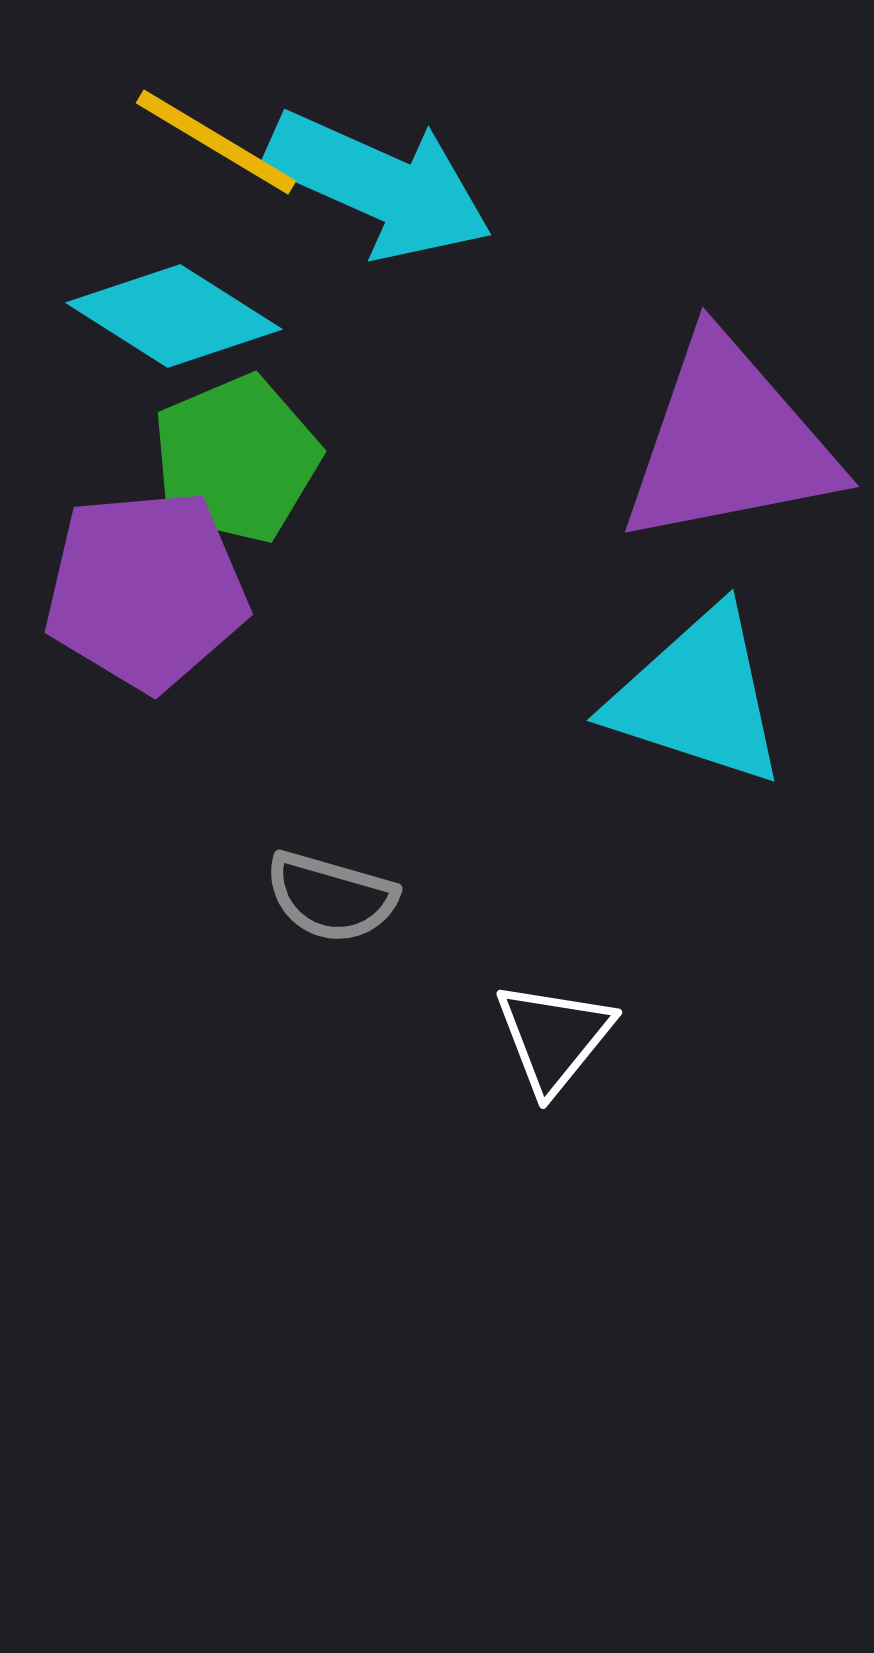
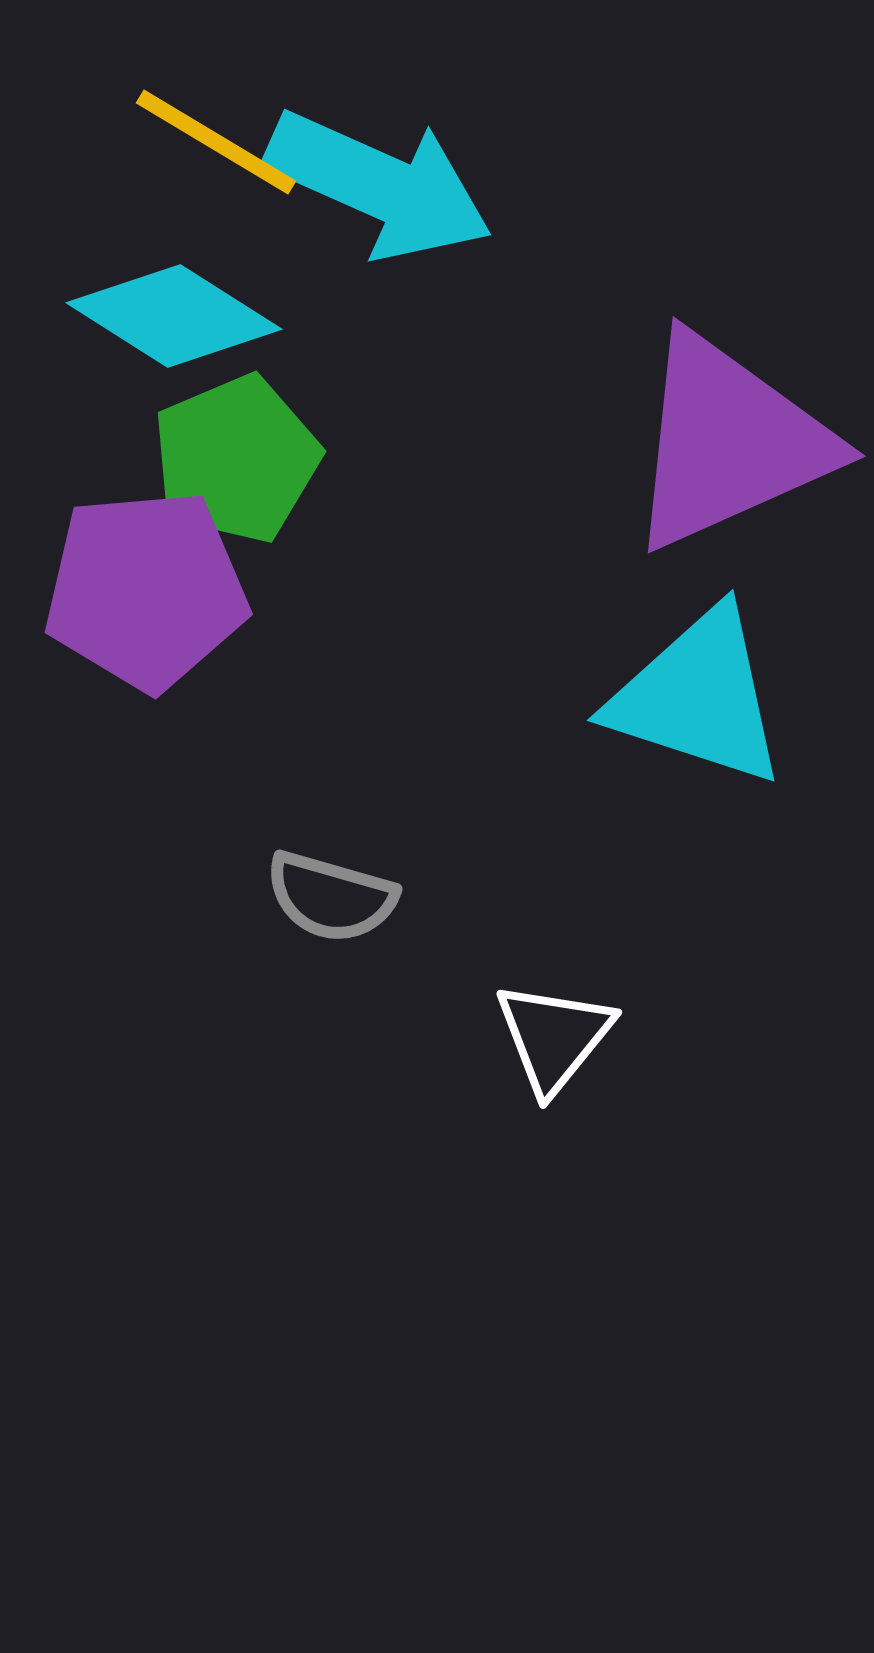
purple triangle: rotated 13 degrees counterclockwise
